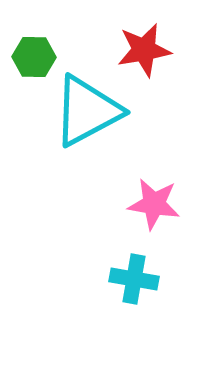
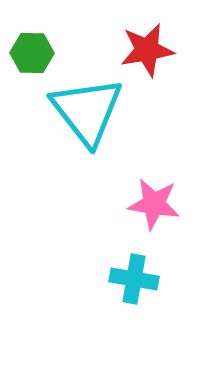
red star: moved 3 px right
green hexagon: moved 2 px left, 4 px up
cyan triangle: rotated 40 degrees counterclockwise
